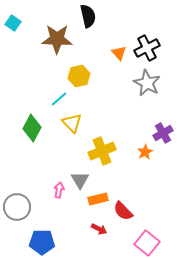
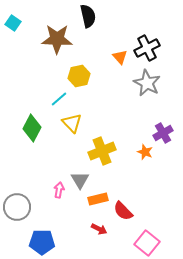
orange triangle: moved 1 px right, 4 px down
orange star: rotated 21 degrees counterclockwise
